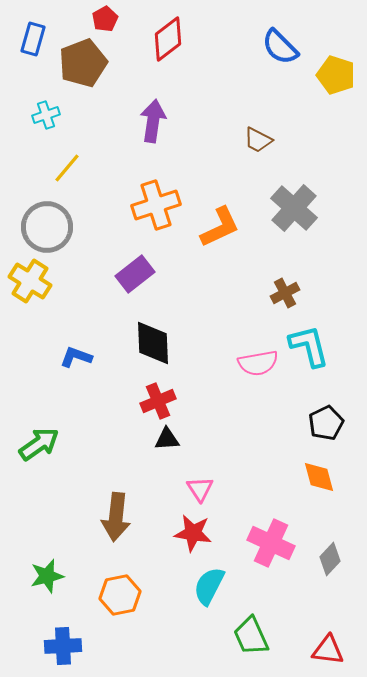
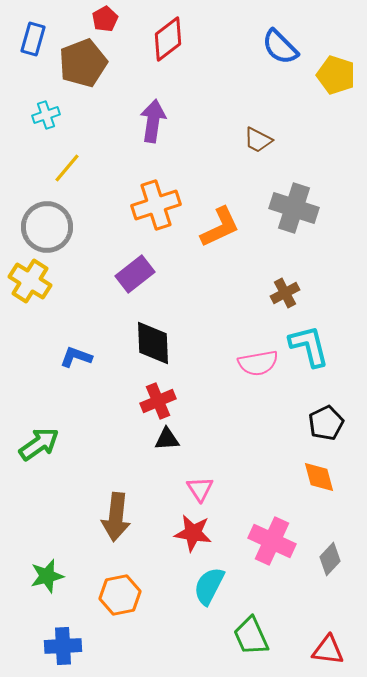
gray cross: rotated 24 degrees counterclockwise
pink cross: moved 1 px right, 2 px up
